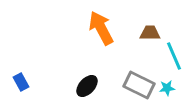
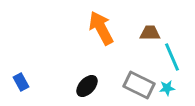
cyan line: moved 2 px left, 1 px down
